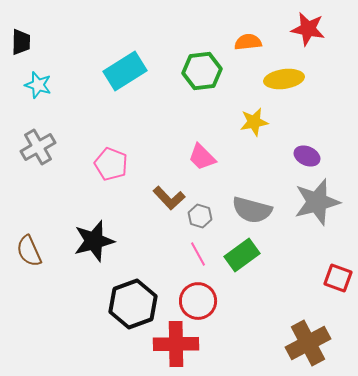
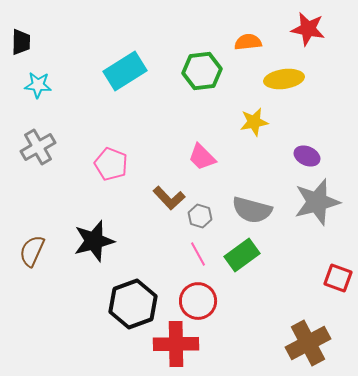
cyan star: rotated 12 degrees counterclockwise
brown semicircle: moved 3 px right; rotated 48 degrees clockwise
